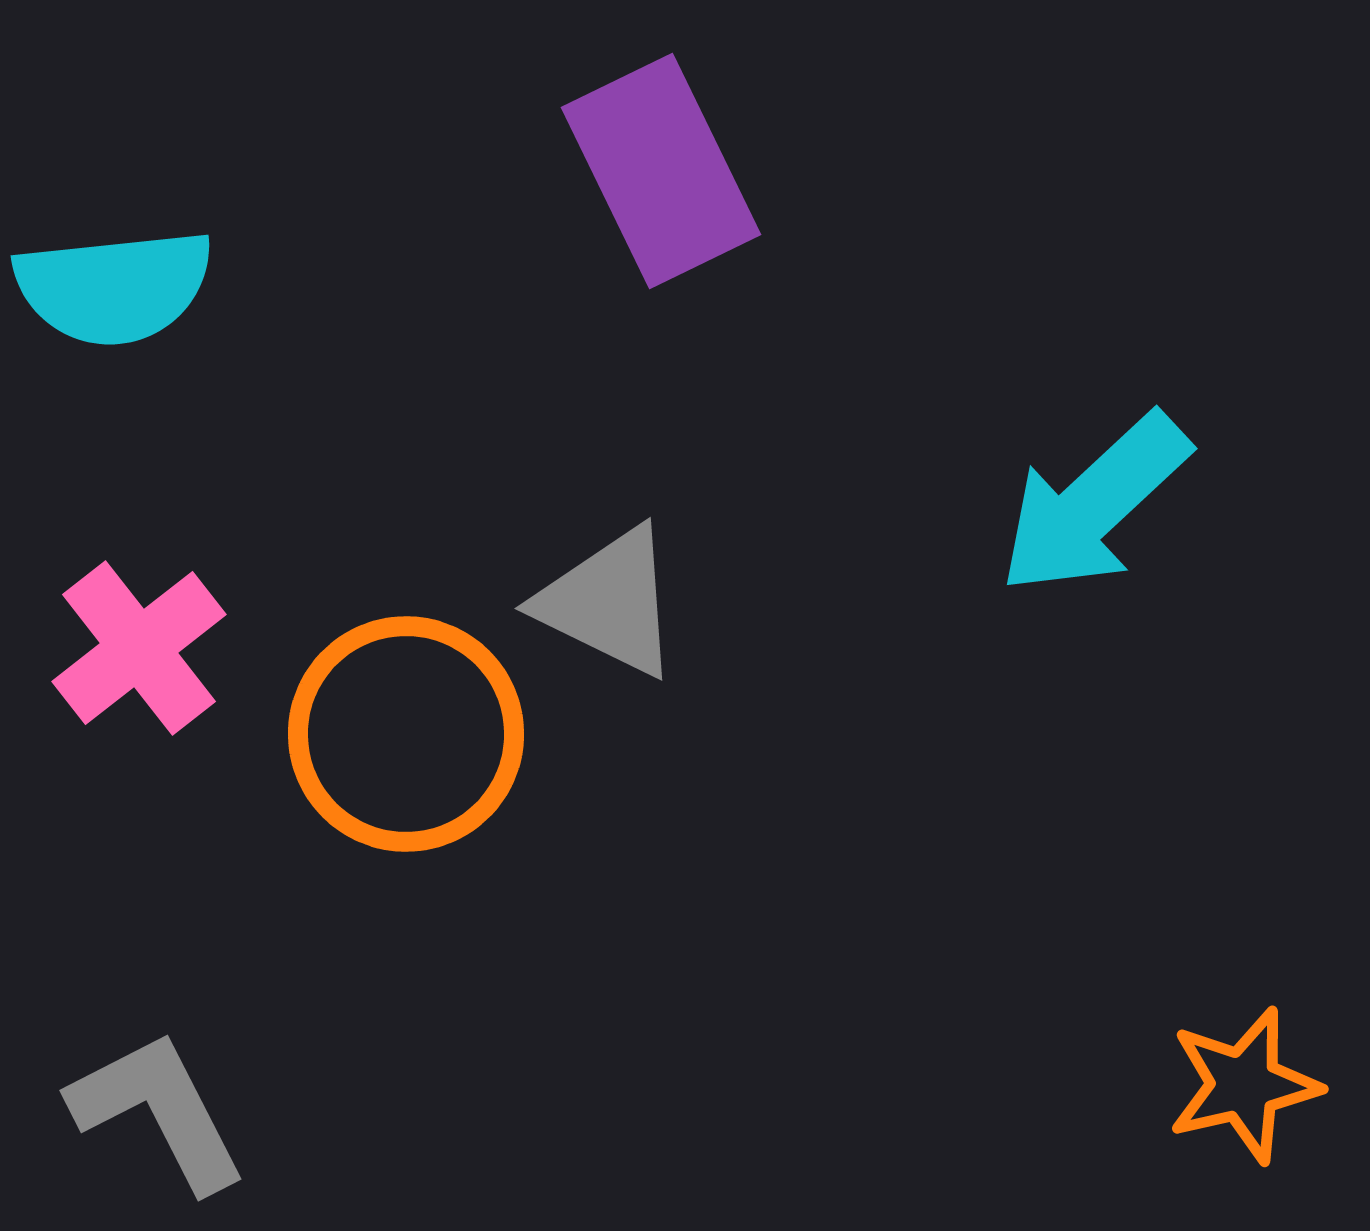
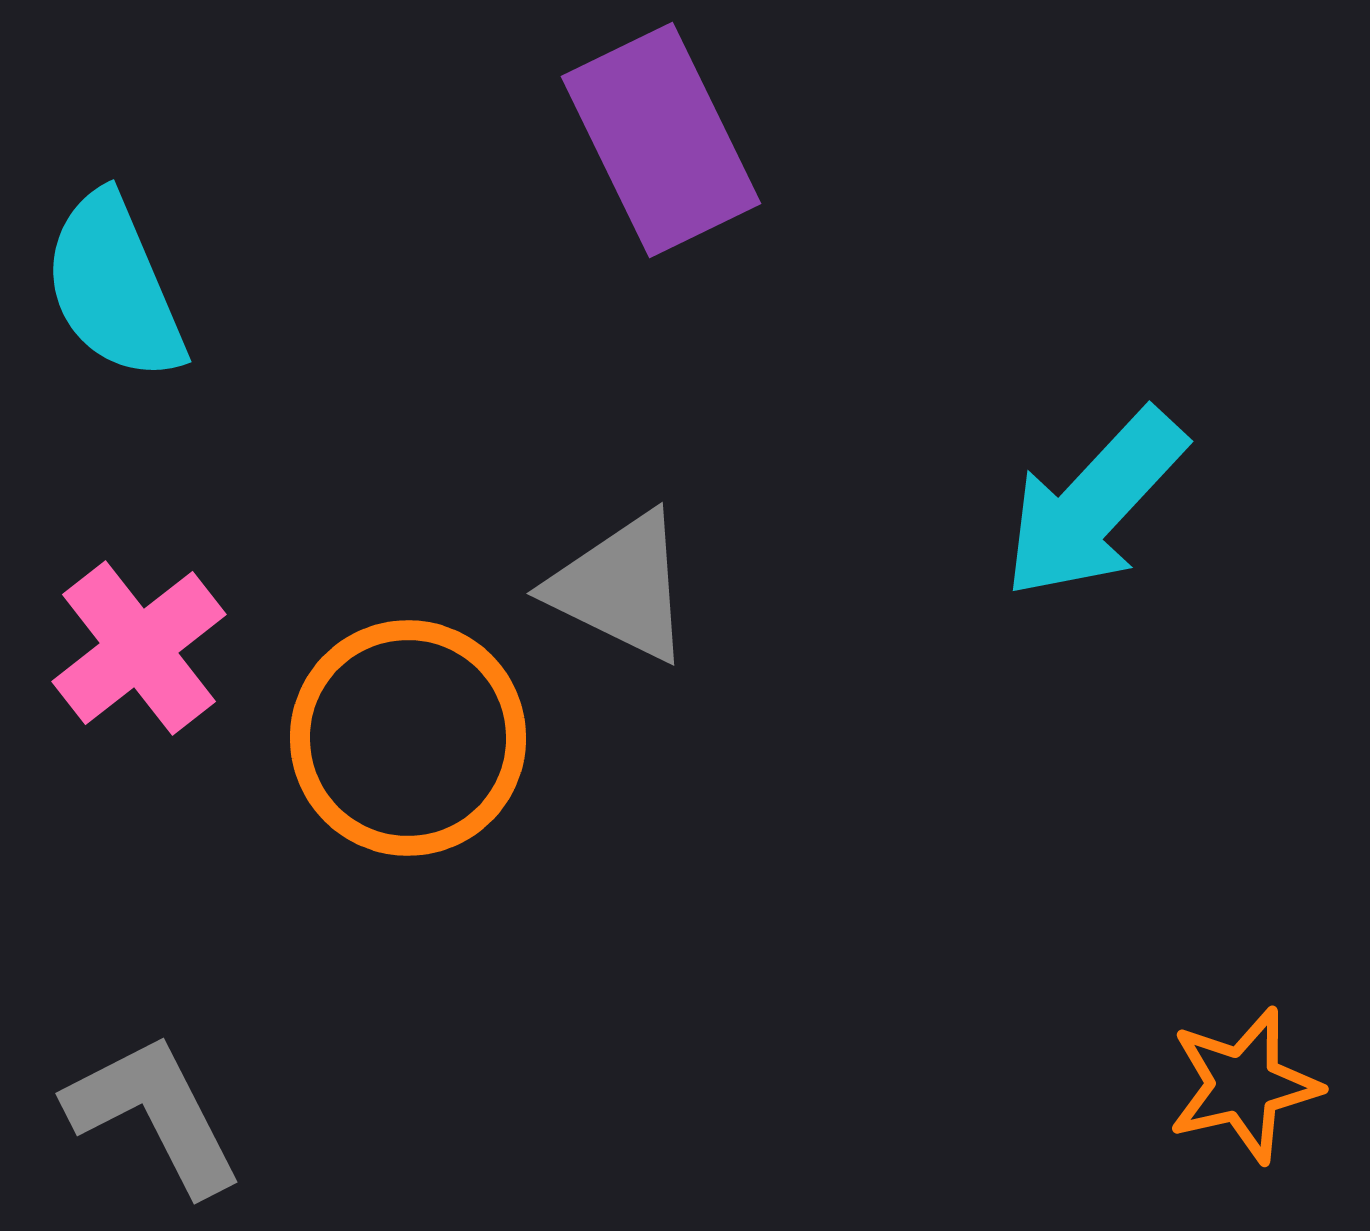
purple rectangle: moved 31 px up
cyan semicircle: rotated 73 degrees clockwise
cyan arrow: rotated 4 degrees counterclockwise
gray triangle: moved 12 px right, 15 px up
orange circle: moved 2 px right, 4 px down
gray L-shape: moved 4 px left, 3 px down
